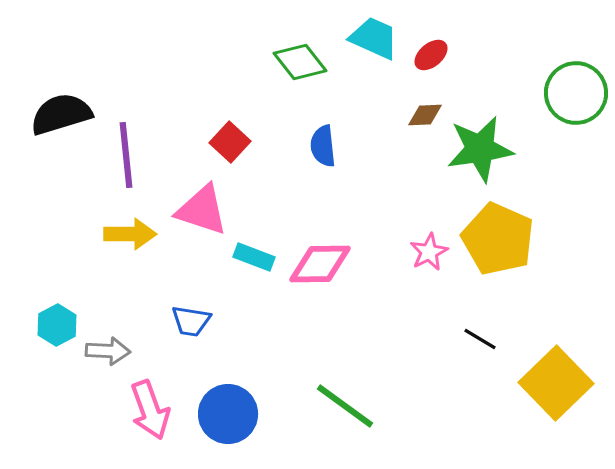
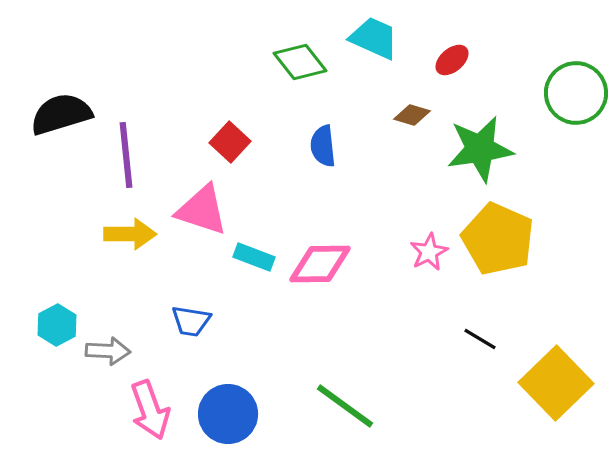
red ellipse: moved 21 px right, 5 px down
brown diamond: moved 13 px left; rotated 18 degrees clockwise
